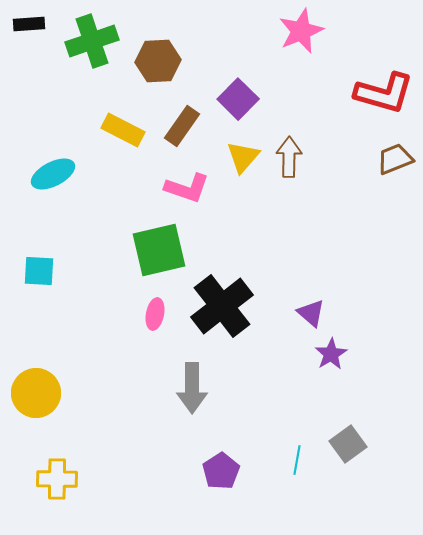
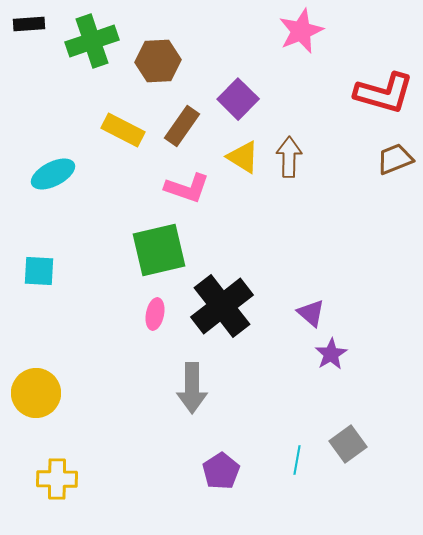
yellow triangle: rotated 39 degrees counterclockwise
